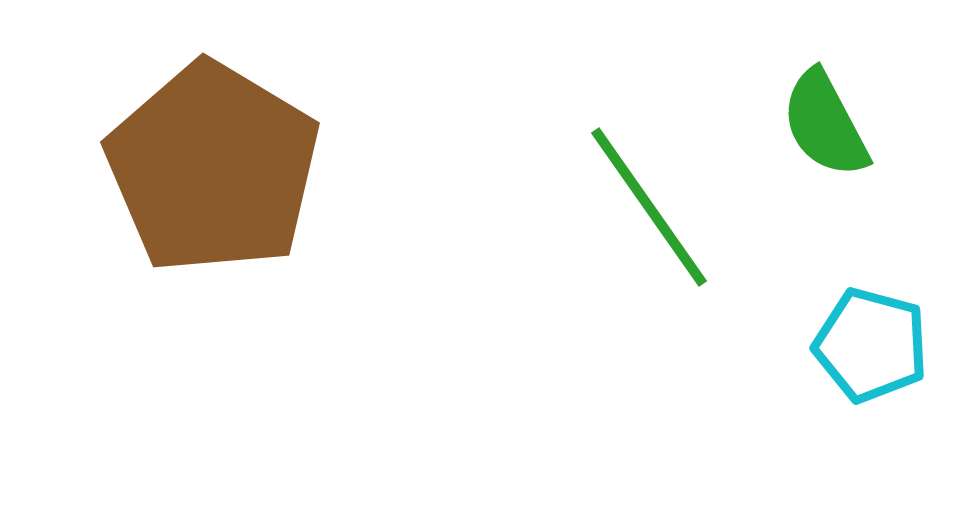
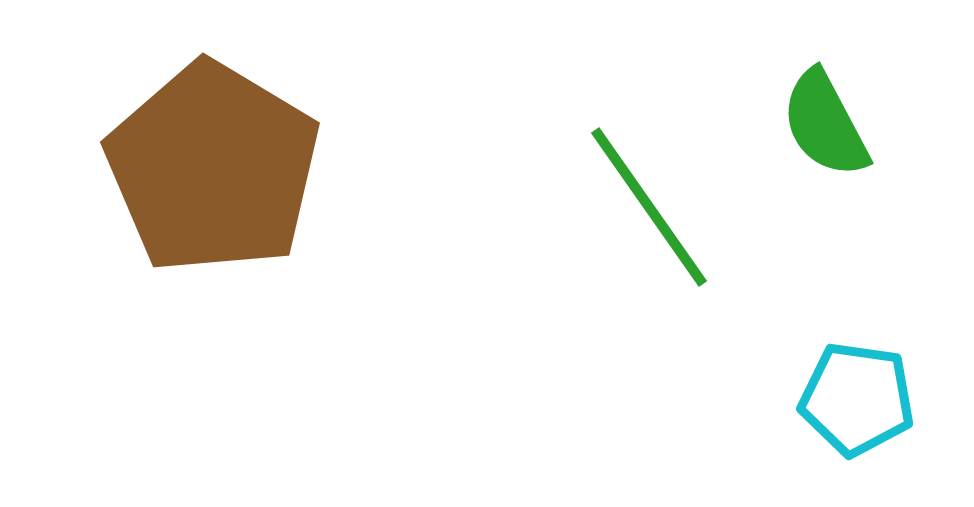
cyan pentagon: moved 14 px left, 54 px down; rotated 7 degrees counterclockwise
